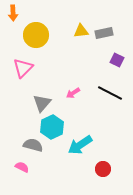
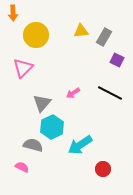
gray rectangle: moved 4 px down; rotated 48 degrees counterclockwise
